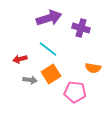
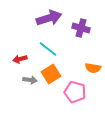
pink pentagon: rotated 10 degrees clockwise
